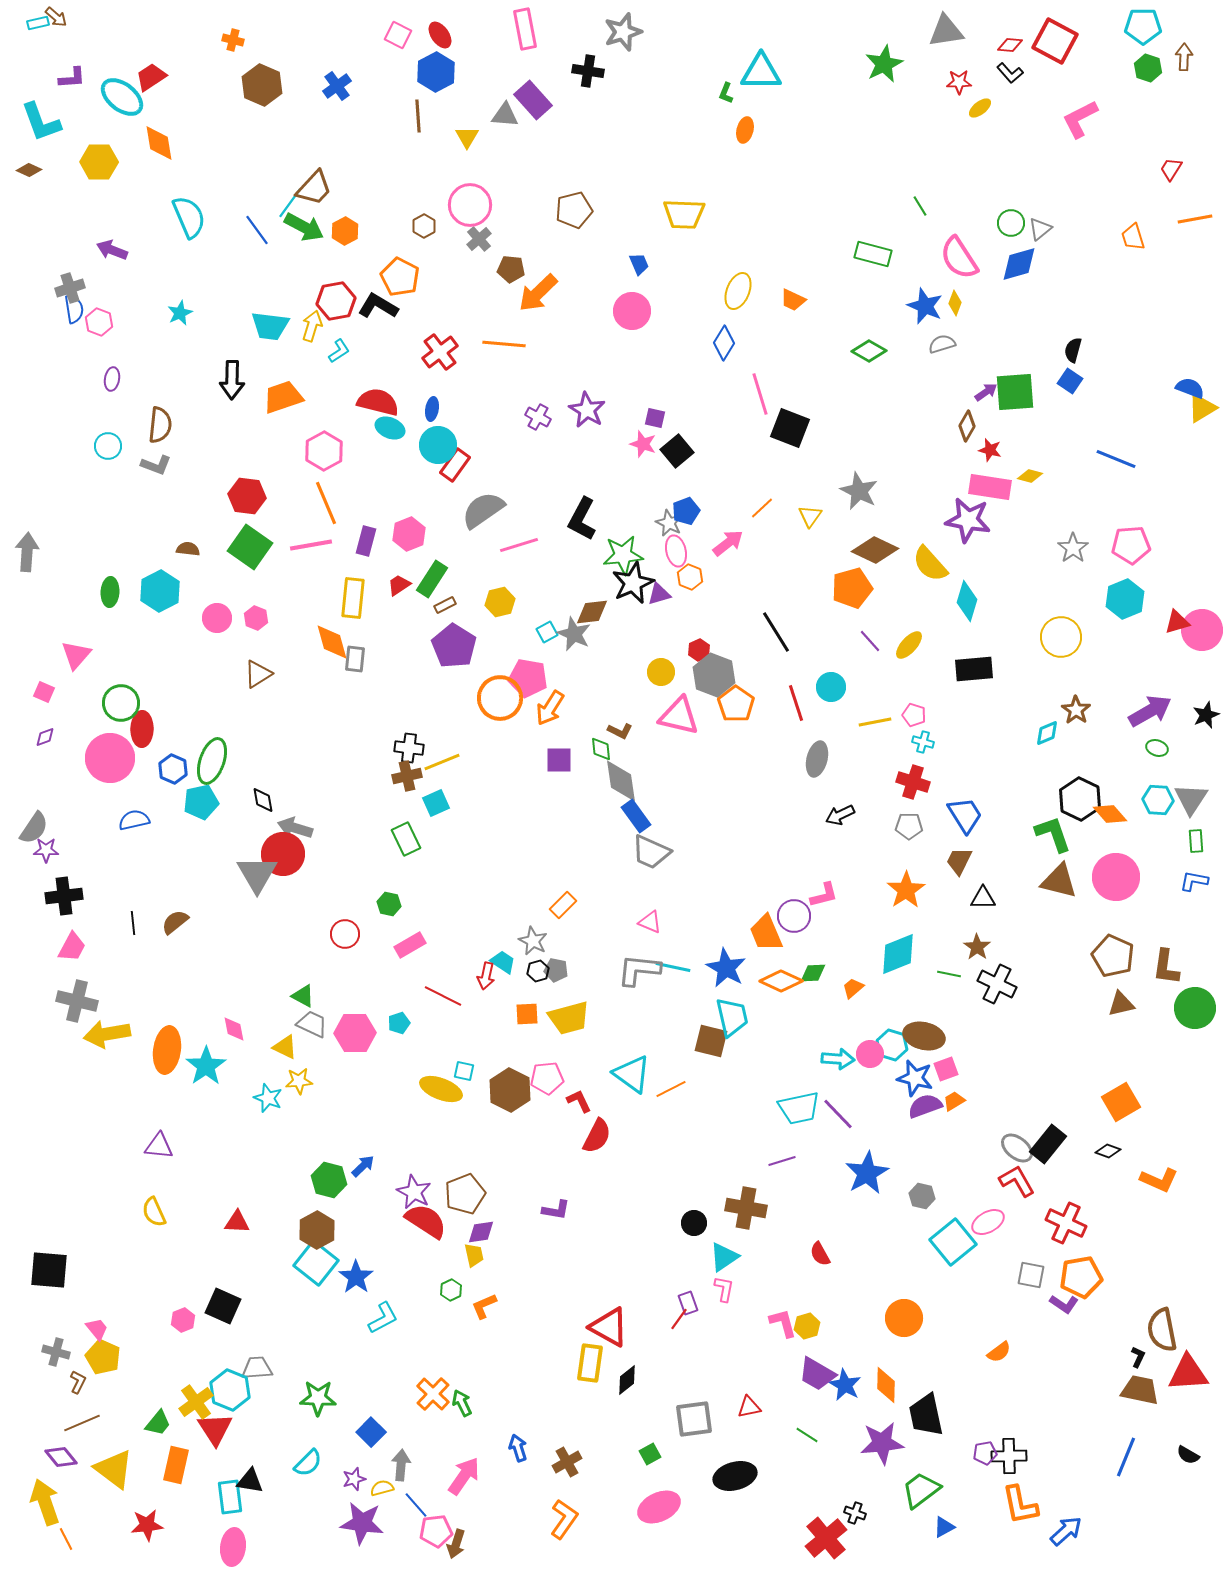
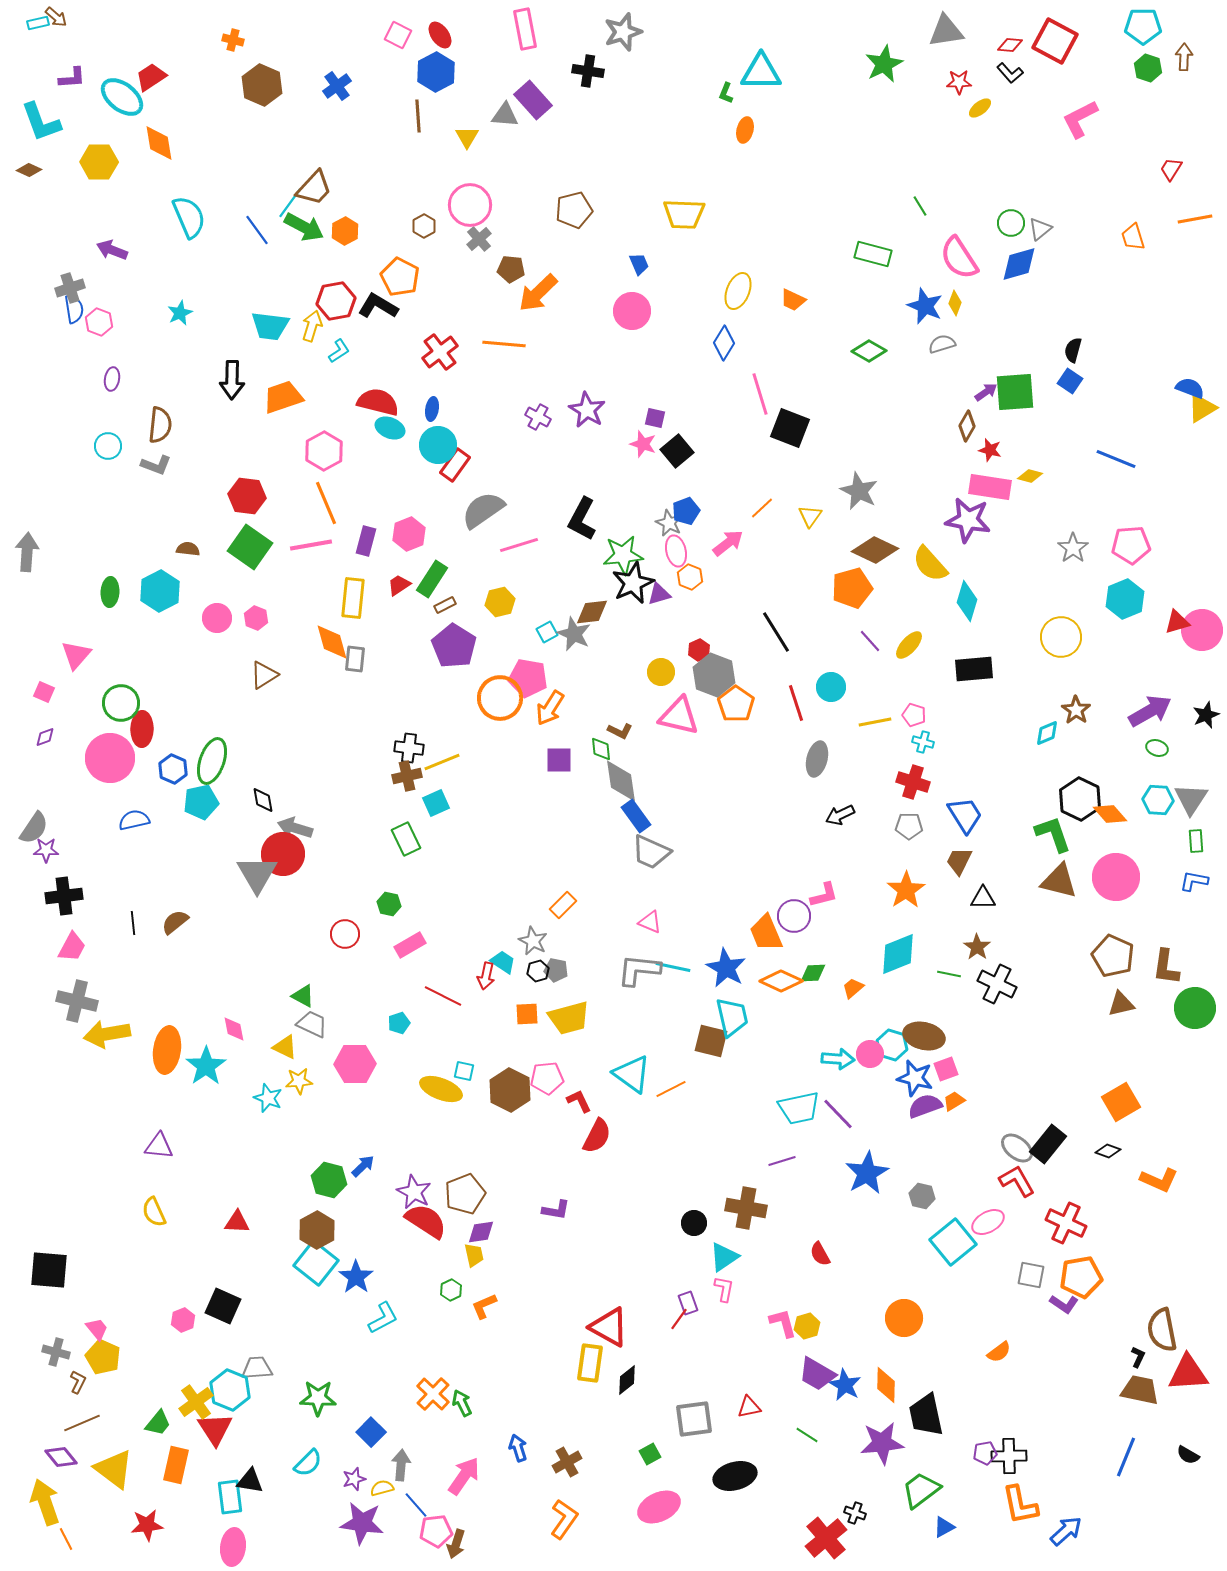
brown triangle at (258, 674): moved 6 px right, 1 px down
pink hexagon at (355, 1033): moved 31 px down
